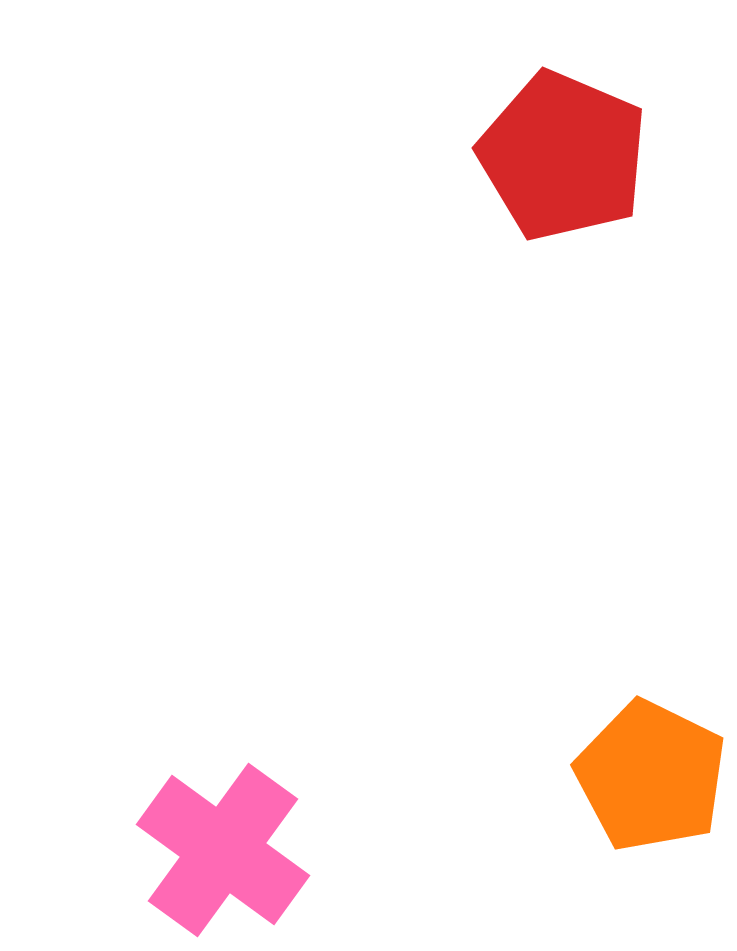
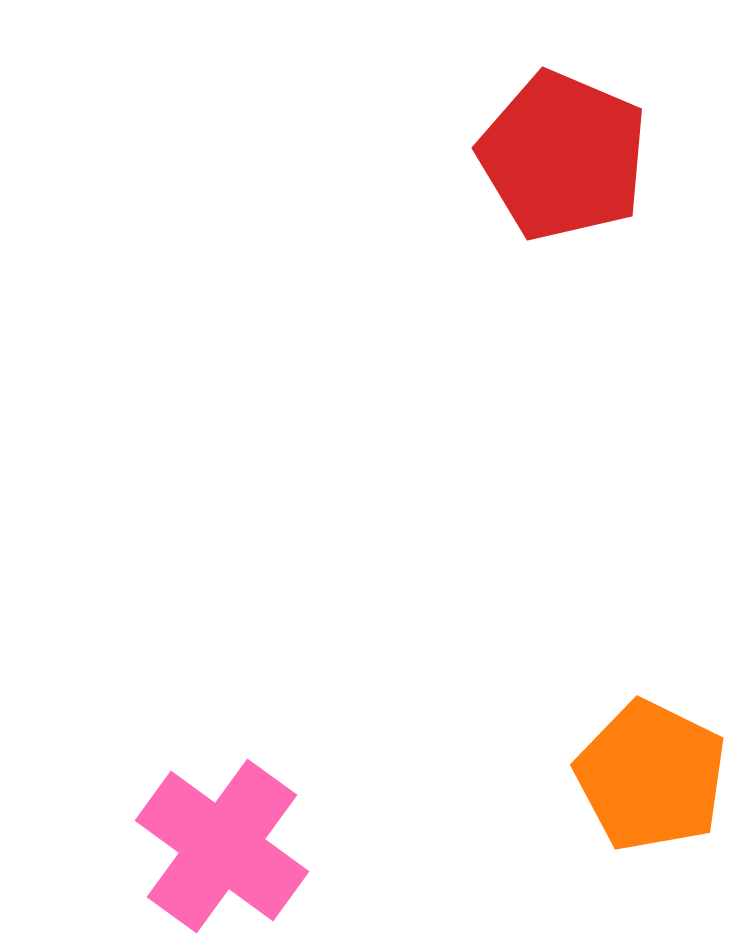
pink cross: moved 1 px left, 4 px up
